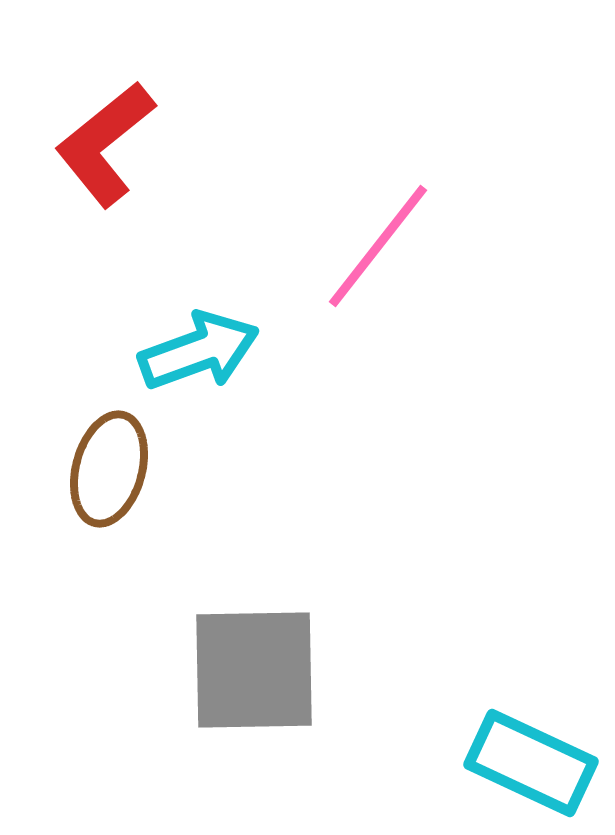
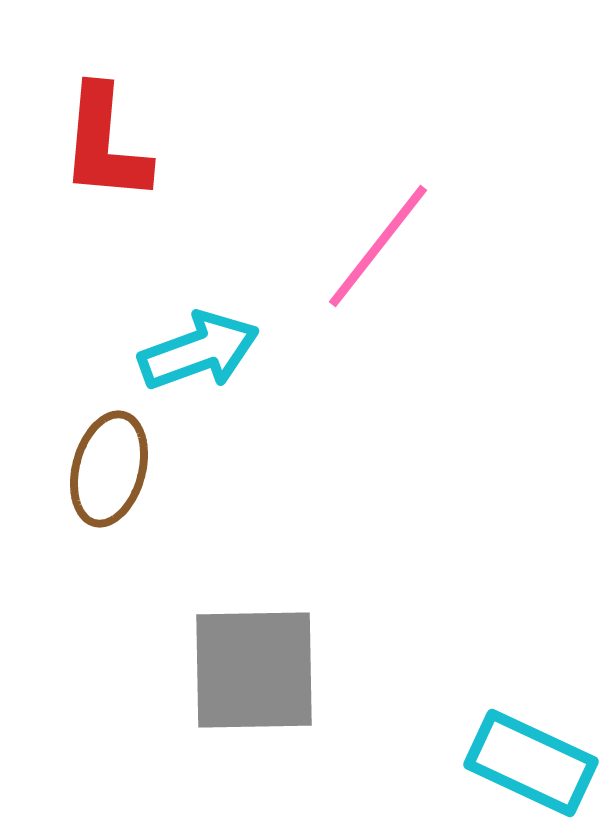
red L-shape: rotated 46 degrees counterclockwise
